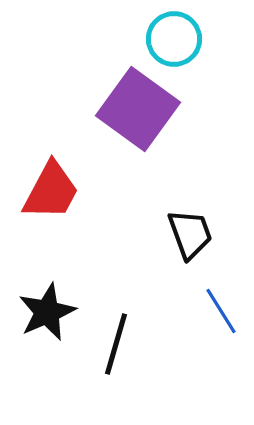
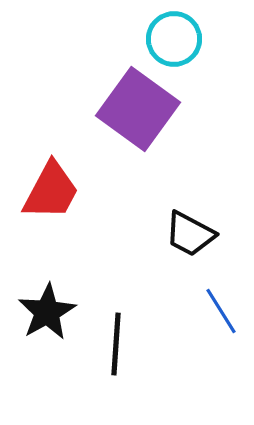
black trapezoid: rotated 138 degrees clockwise
black star: rotated 6 degrees counterclockwise
black line: rotated 12 degrees counterclockwise
